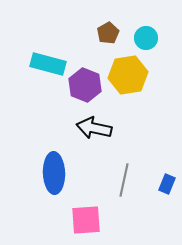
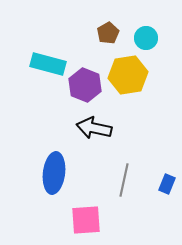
blue ellipse: rotated 9 degrees clockwise
